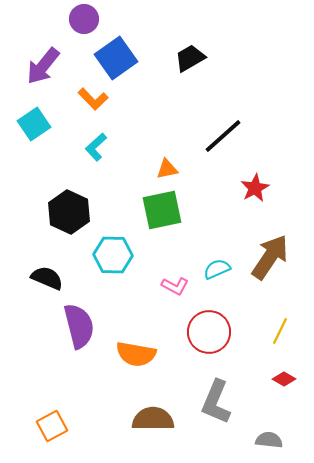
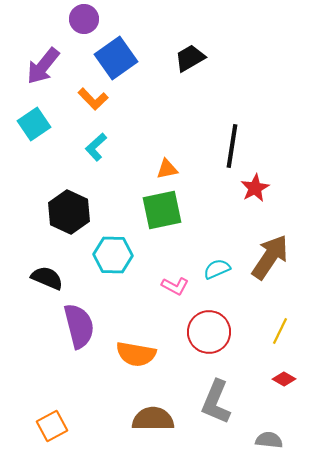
black line: moved 9 px right, 10 px down; rotated 39 degrees counterclockwise
